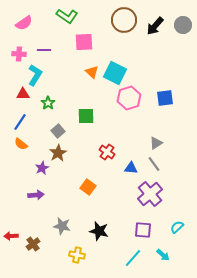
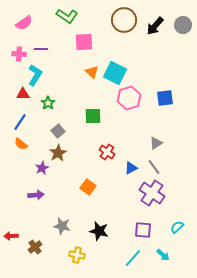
purple line: moved 3 px left, 1 px up
green square: moved 7 px right
gray line: moved 3 px down
blue triangle: rotated 32 degrees counterclockwise
purple cross: moved 2 px right, 1 px up; rotated 15 degrees counterclockwise
brown cross: moved 2 px right, 3 px down
